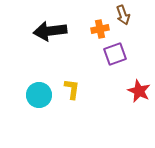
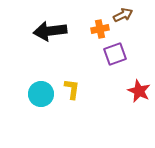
brown arrow: rotated 96 degrees counterclockwise
cyan circle: moved 2 px right, 1 px up
